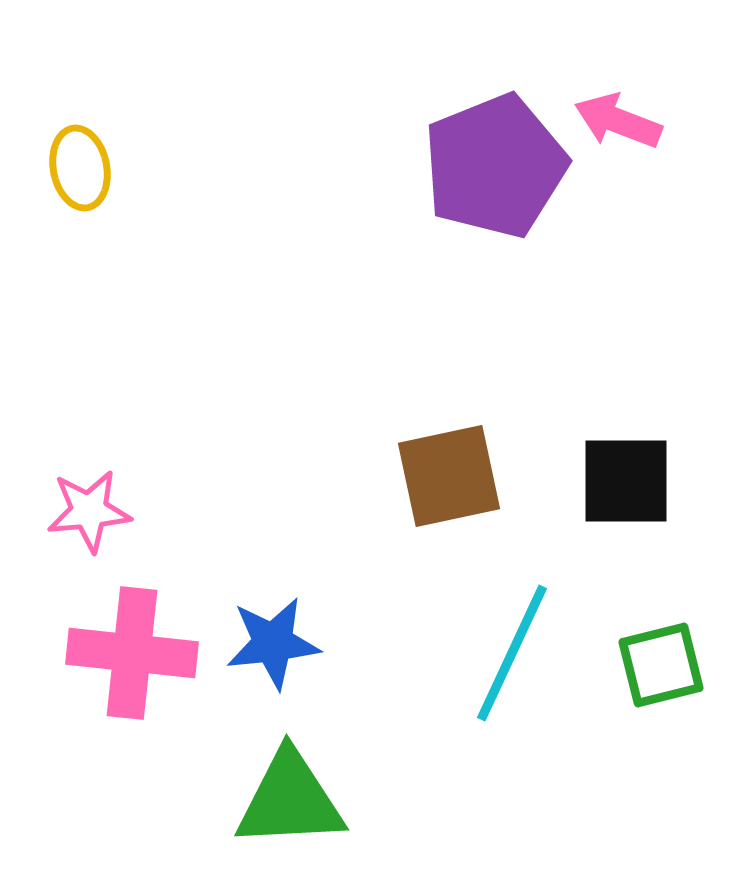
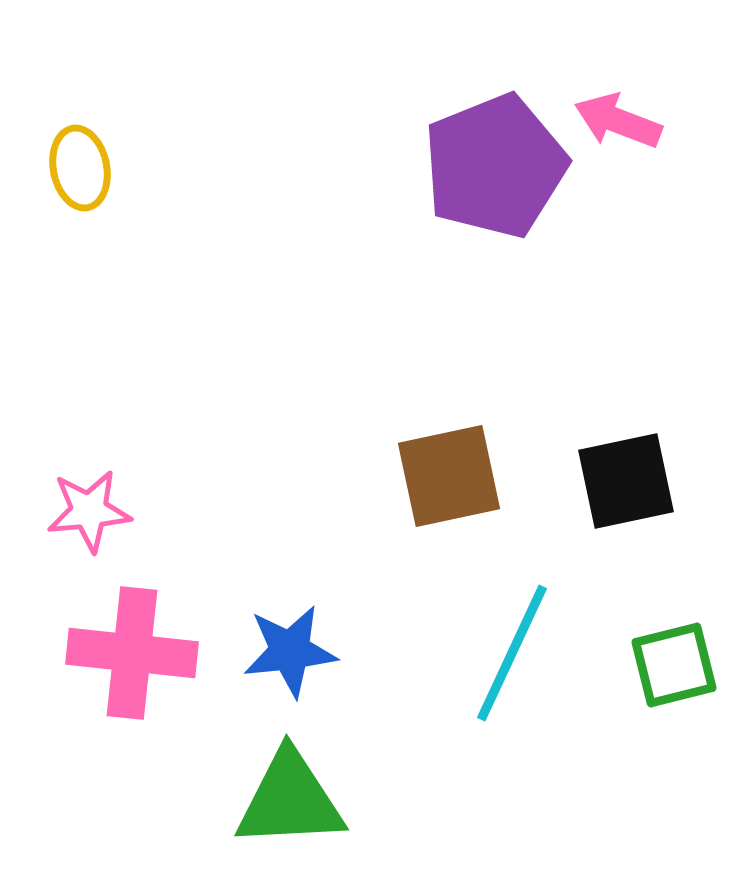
black square: rotated 12 degrees counterclockwise
blue star: moved 17 px right, 8 px down
green square: moved 13 px right
